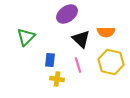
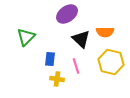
orange semicircle: moved 1 px left
blue rectangle: moved 1 px up
pink line: moved 2 px left, 1 px down
